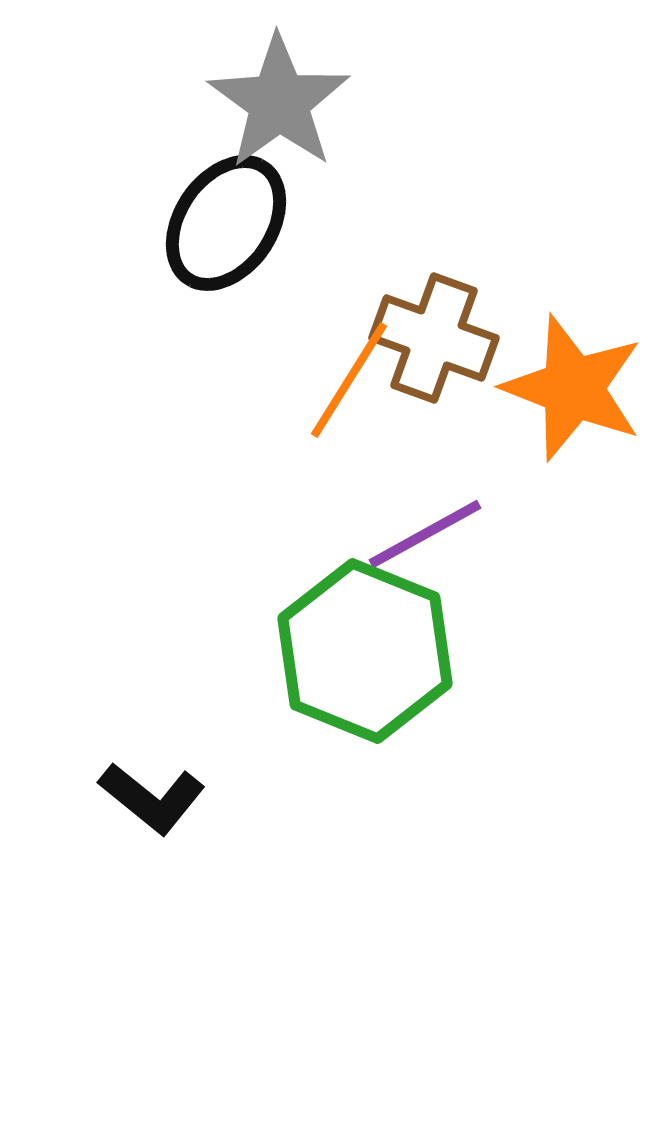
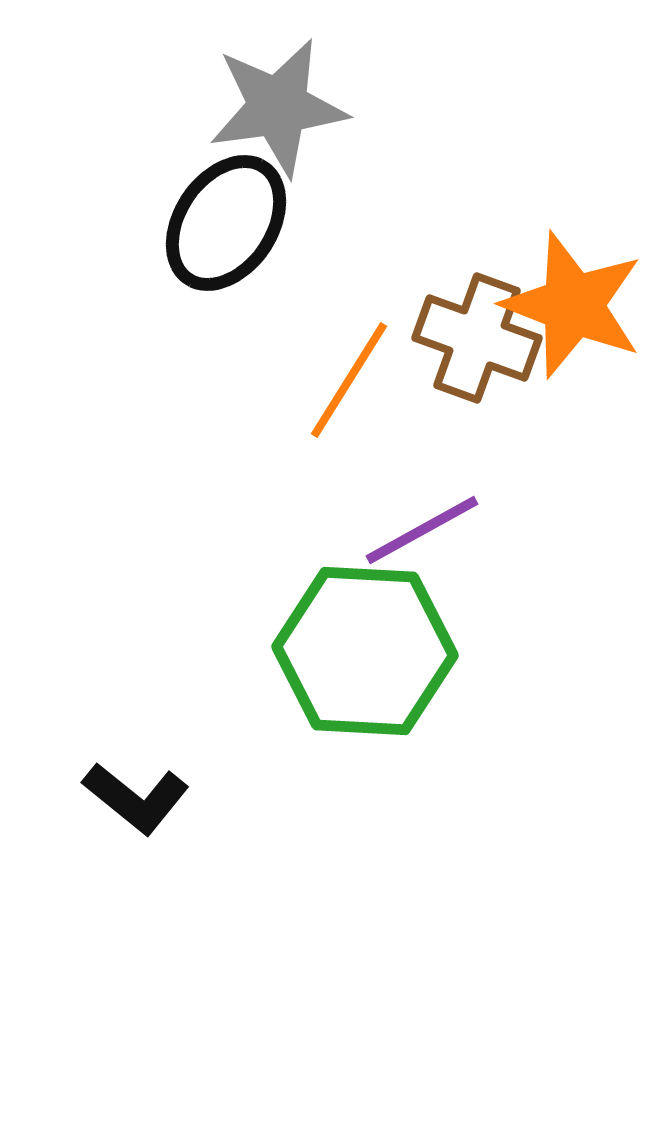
gray star: moved 1 px left, 5 px down; rotated 28 degrees clockwise
brown cross: moved 43 px right
orange star: moved 83 px up
purple line: moved 3 px left, 4 px up
green hexagon: rotated 19 degrees counterclockwise
black L-shape: moved 16 px left
